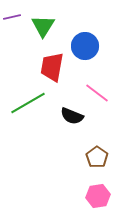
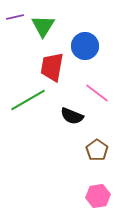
purple line: moved 3 px right
green line: moved 3 px up
brown pentagon: moved 7 px up
